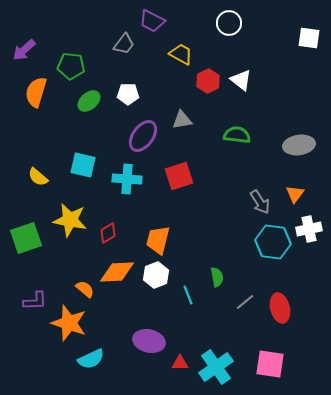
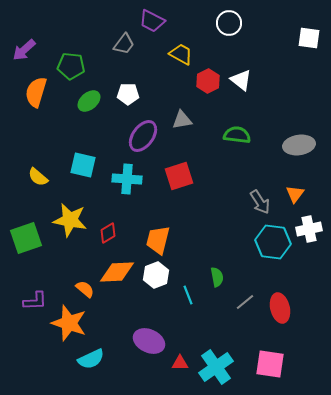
purple ellipse at (149, 341): rotated 12 degrees clockwise
